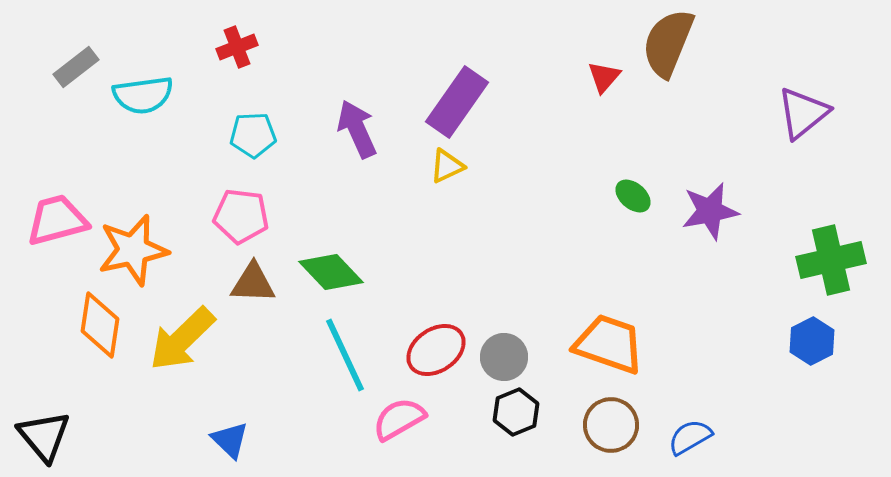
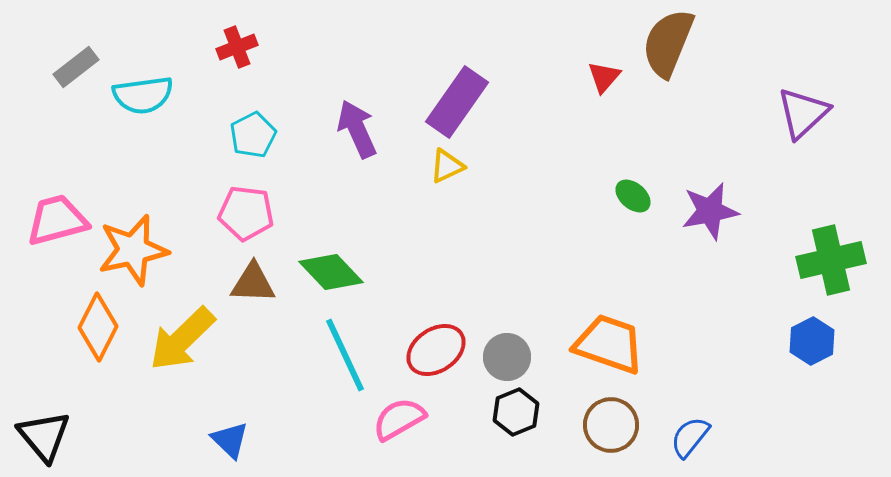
purple triangle: rotated 4 degrees counterclockwise
cyan pentagon: rotated 24 degrees counterclockwise
pink pentagon: moved 5 px right, 3 px up
orange diamond: moved 2 px left, 2 px down; rotated 18 degrees clockwise
gray circle: moved 3 px right
blue semicircle: rotated 21 degrees counterclockwise
